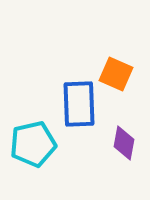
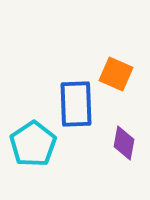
blue rectangle: moved 3 px left
cyan pentagon: rotated 21 degrees counterclockwise
